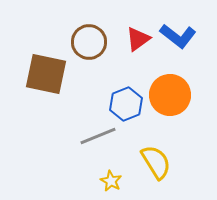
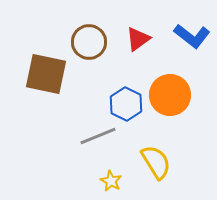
blue L-shape: moved 14 px right
blue hexagon: rotated 12 degrees counterclockwise
